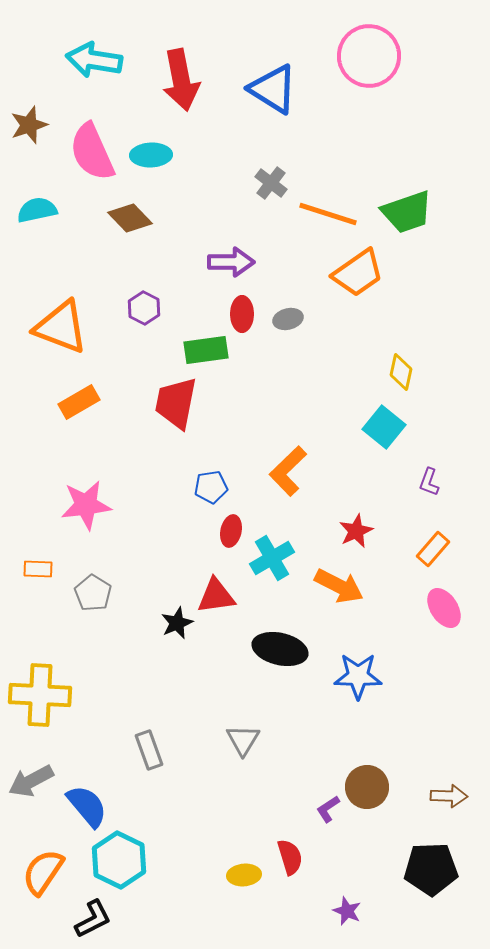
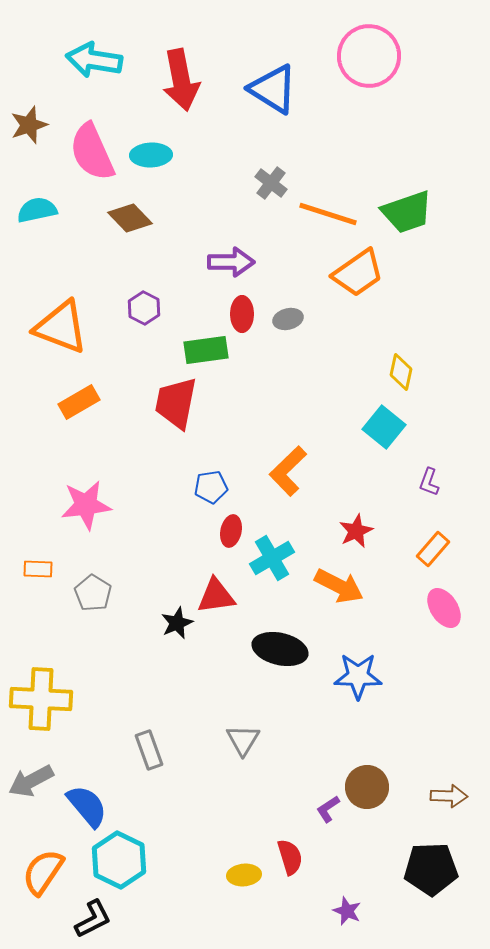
yellow cross at (40, 695): moved 1 px right, 4 px down
